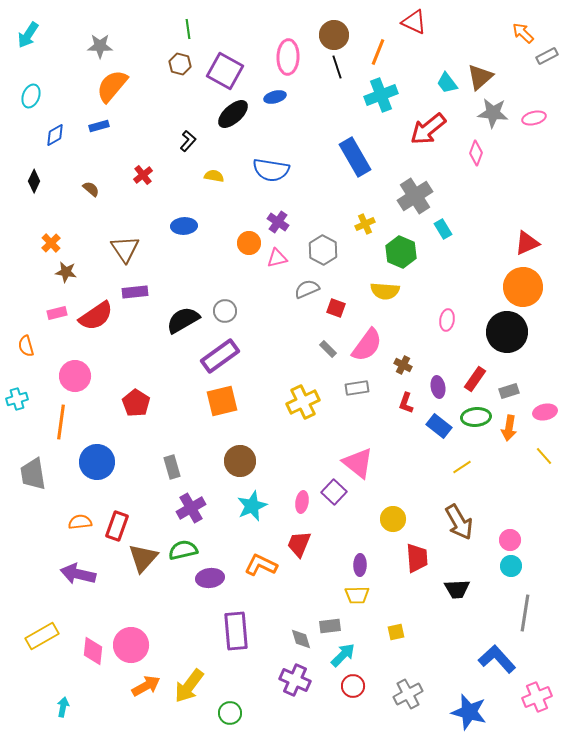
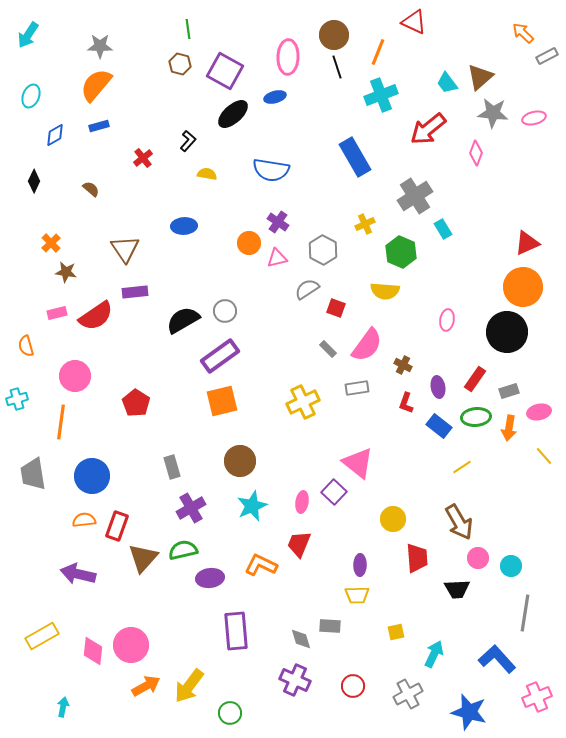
orange semicircle at (112, 86): moved 16 px left, 1 px up
red cross at (143, 175): moved 17 px up
yellow semicircle at (214, 176): moved 7 px left, 2 px up
gray semicircle at (307, 289): rotated 10 degrees counterclockwise
pink ellipse at (545, 412): moved 6 px left
blue circle at (97, 462): moved 5 px left, 14 px down
orange semicircle at (80, 522): moved 4 px right, 2 px up
pink circle at (510, 540): moved 32 px left, 18 px down
gray rectangle at (330, 626): rotated 10 degrees clockwise
cyan arrow at (343, 655): moved 91 px right, 1 px up; rotated 20 degrees counterclockwise
